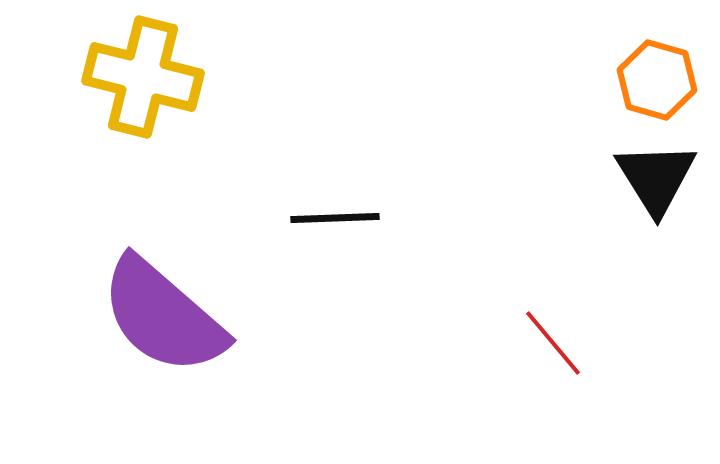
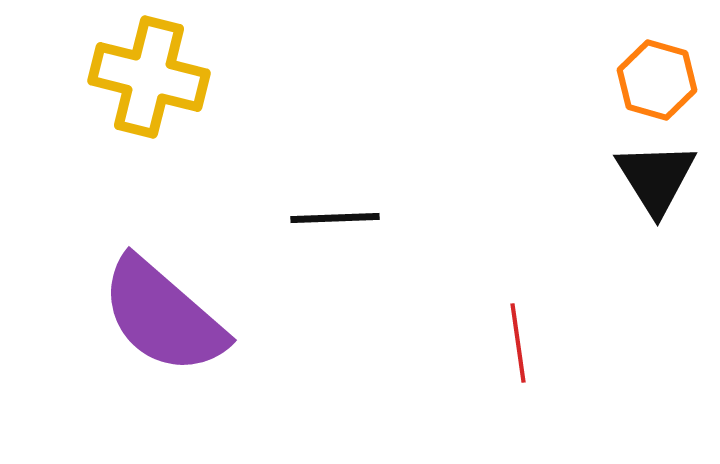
yellow cross: moved 6 px right
red line: moved 35 px left; rotated 32 degrees clockwise
